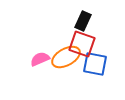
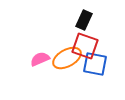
black rectangle: moved 1 px right, 1 px up
red square: moved 3 px right, 2 px down
orange ellipse: moved 1 px right, 1 px down
